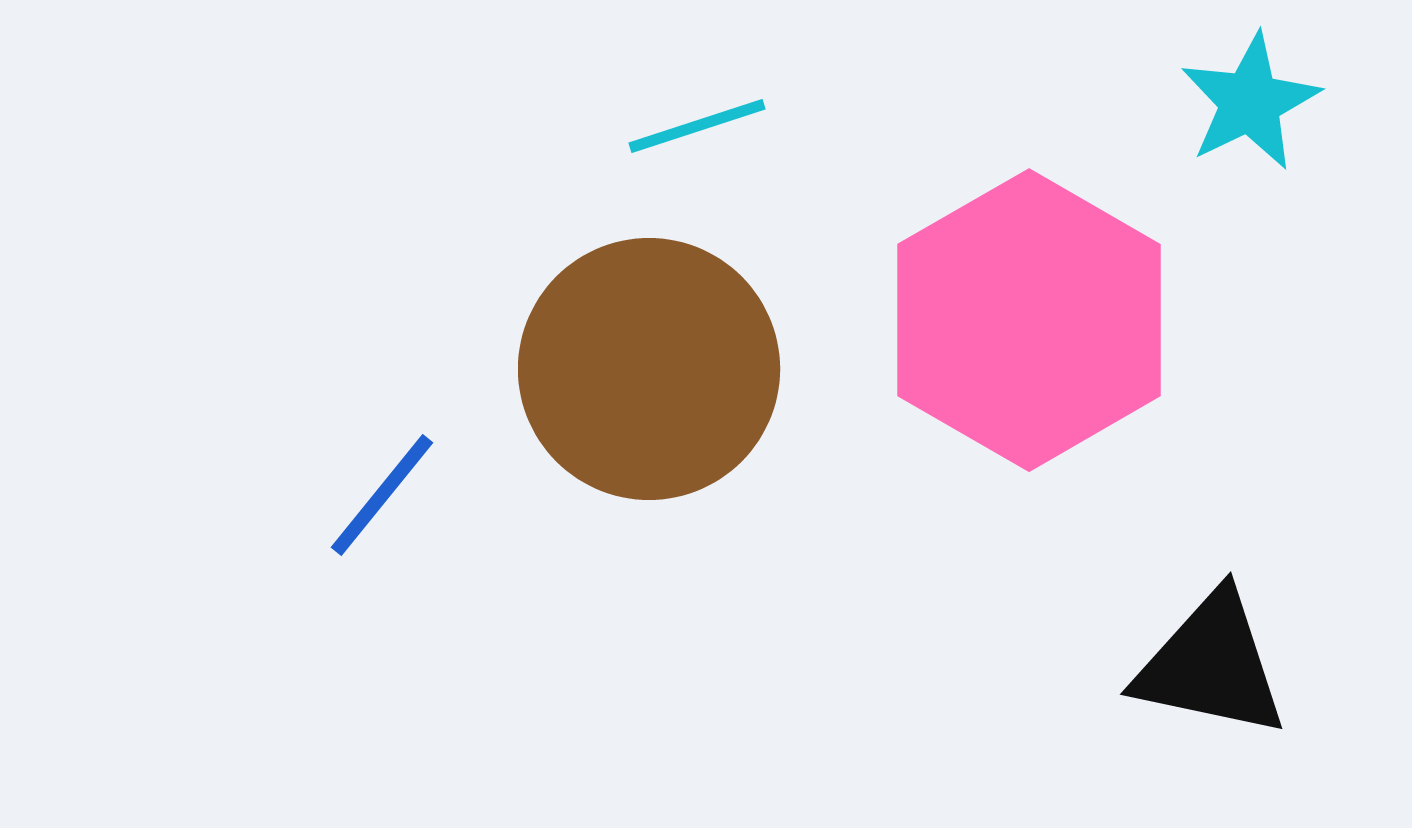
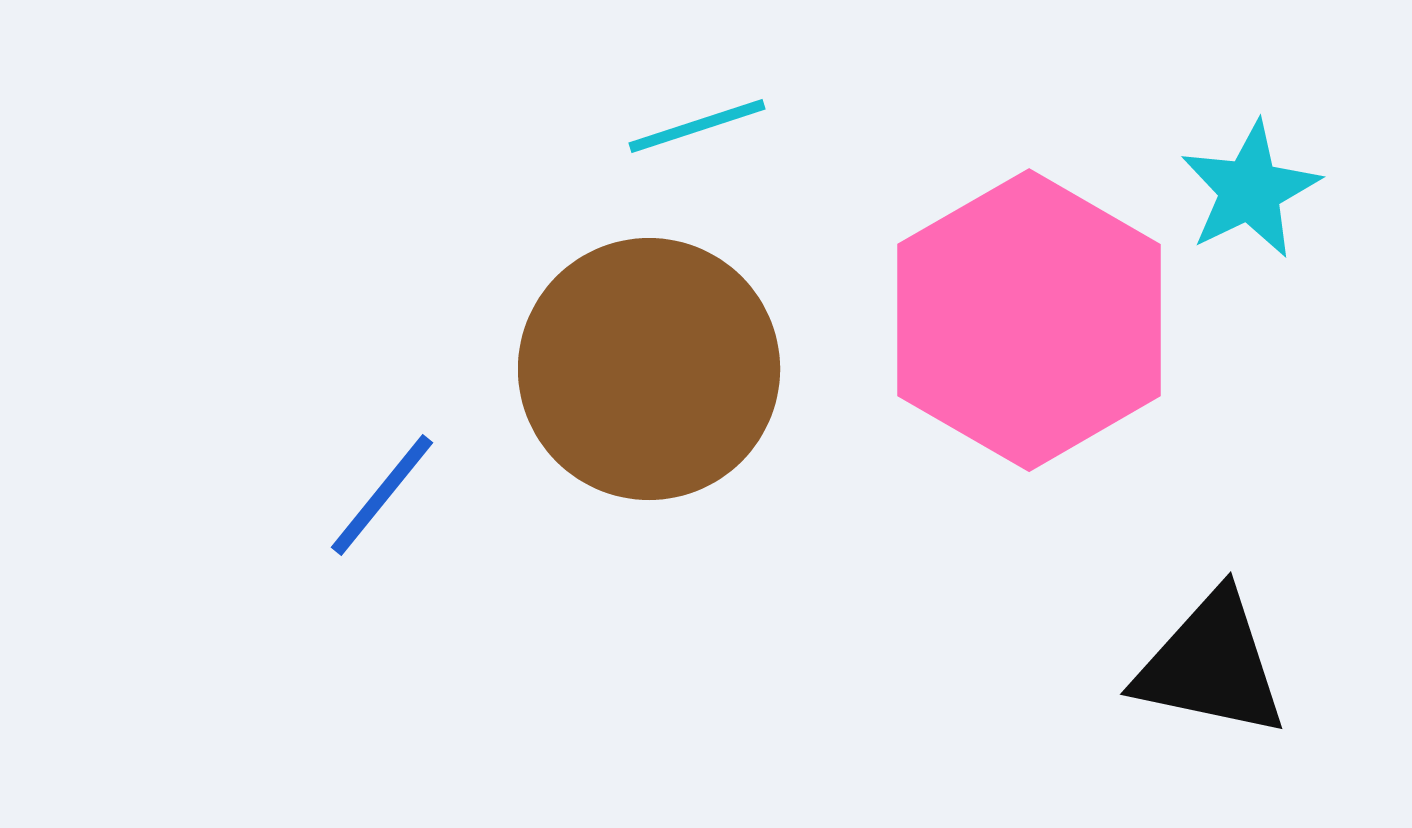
cyan star: moved 88 px down
